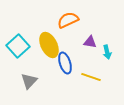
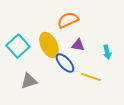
purple triangle: moved 12 px left, 3 px down
blue ellipse: rotated 25 degrees counterclockwise
gray triangle: rotated 30 degrees clockwise
